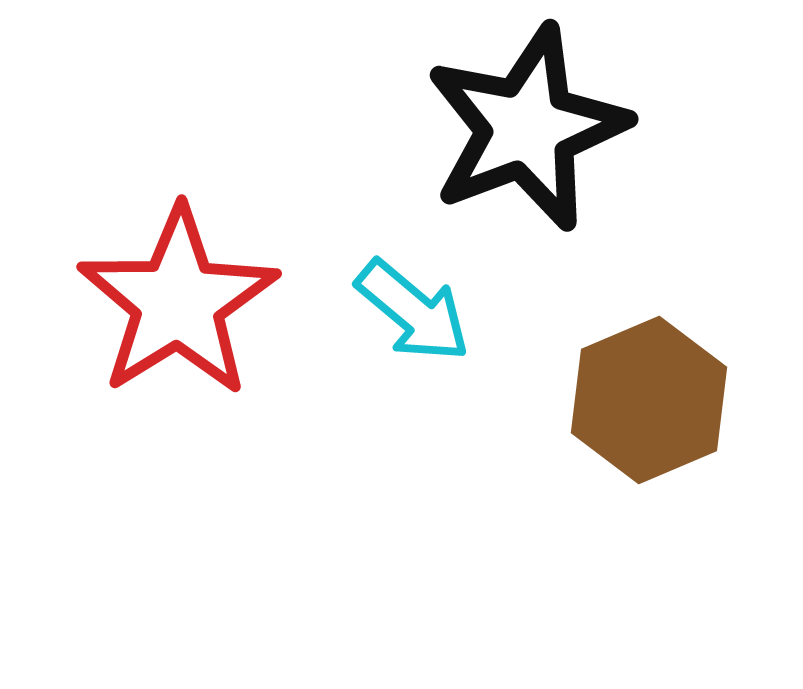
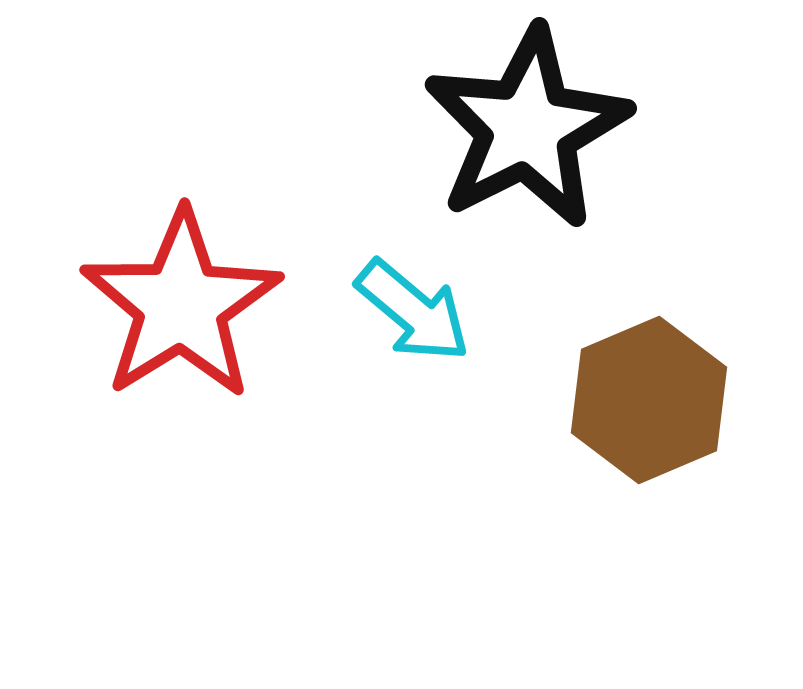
black star: rotated 6 degrees counterclockwise
red star: moved 3 px right, 3 px down
